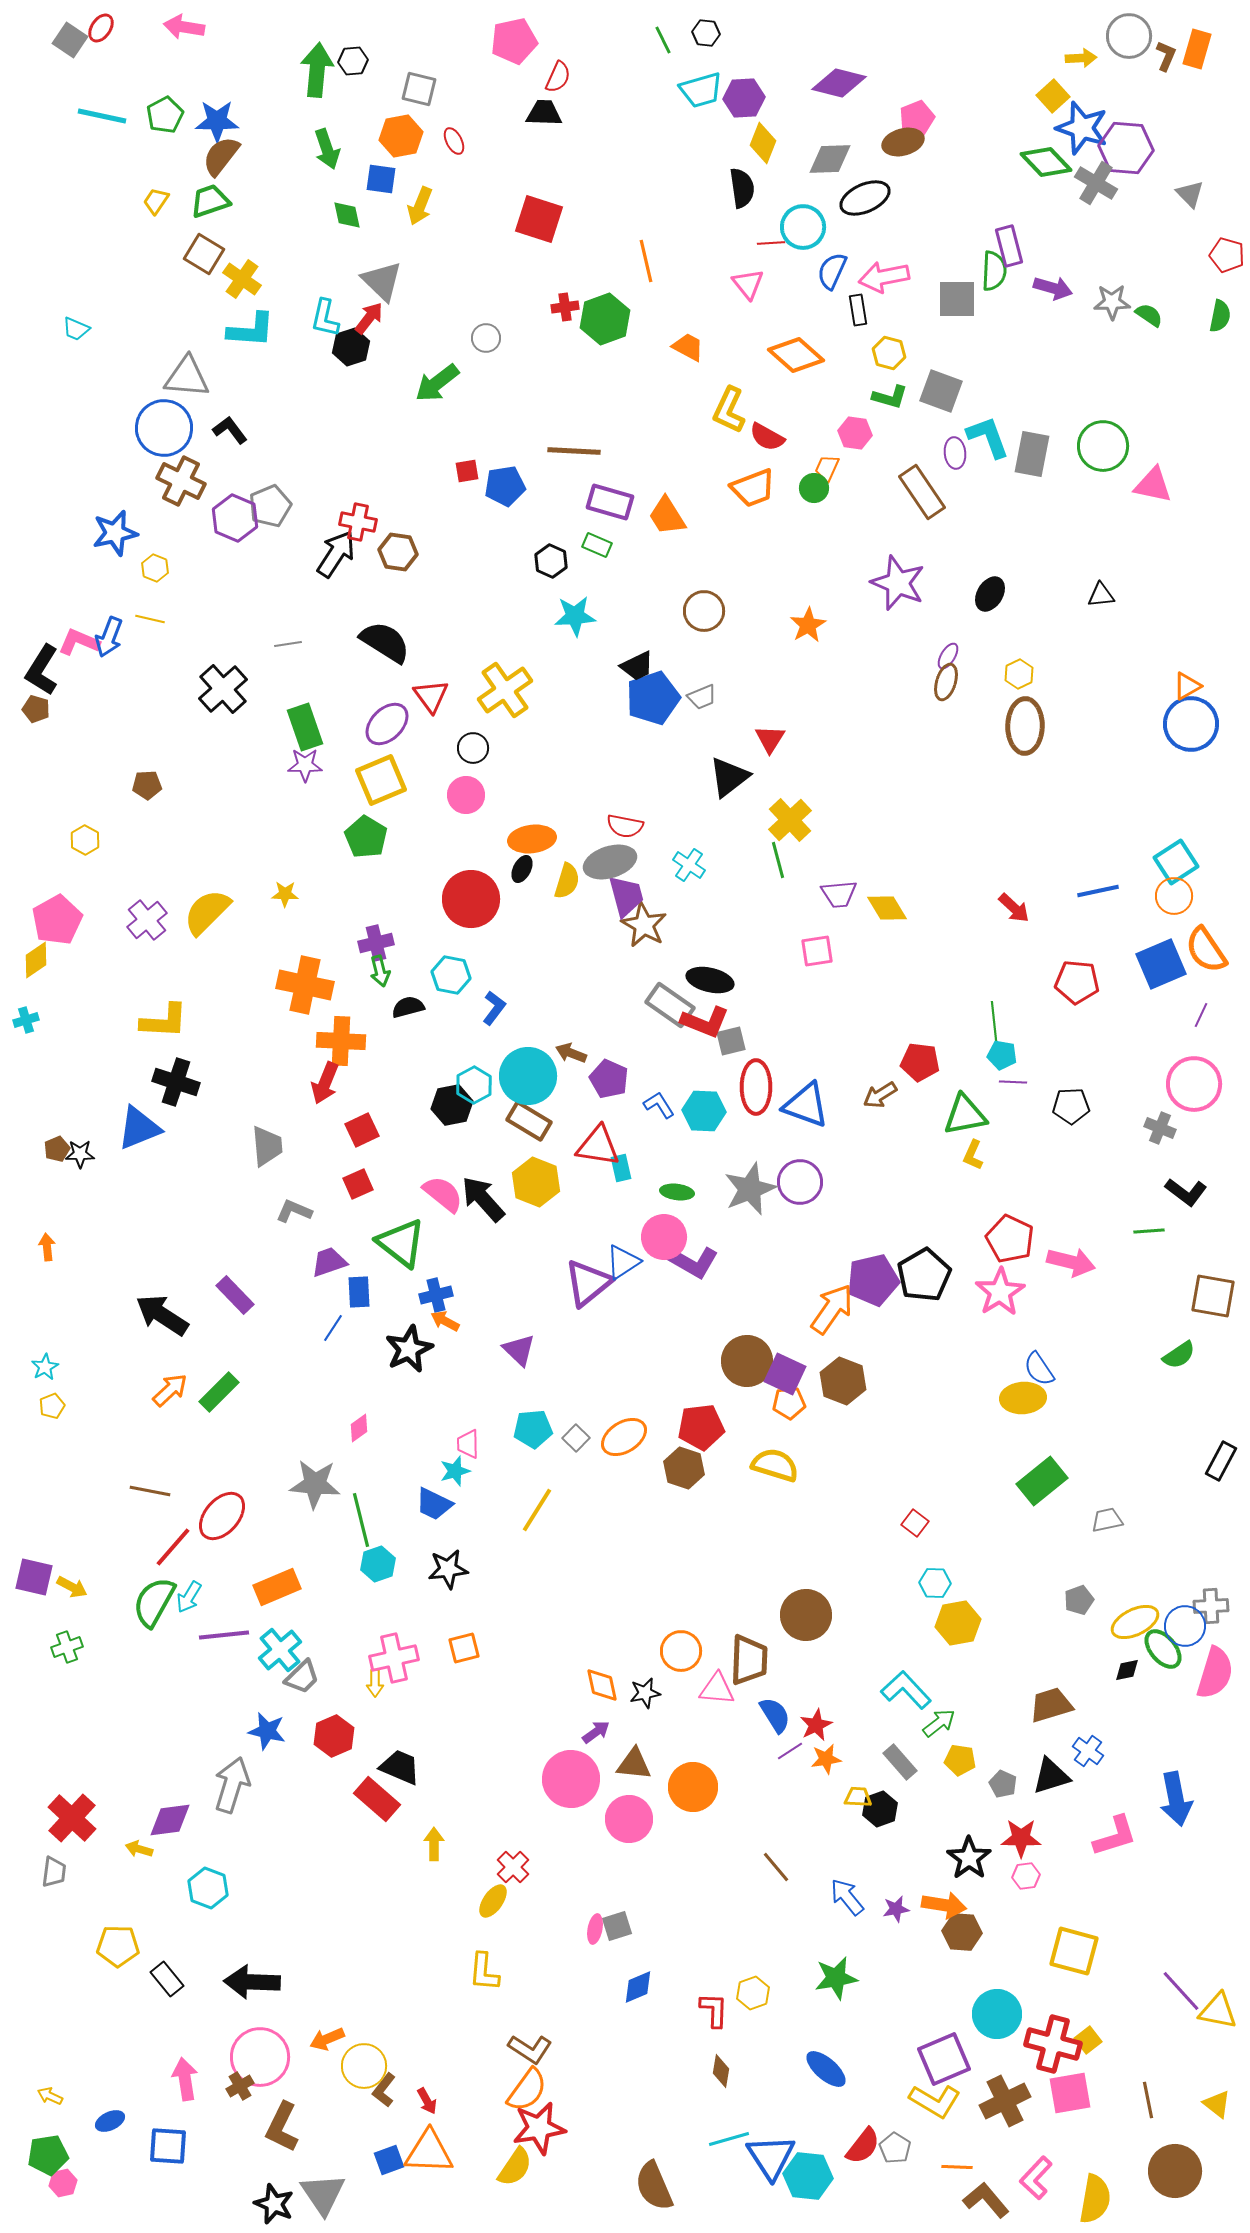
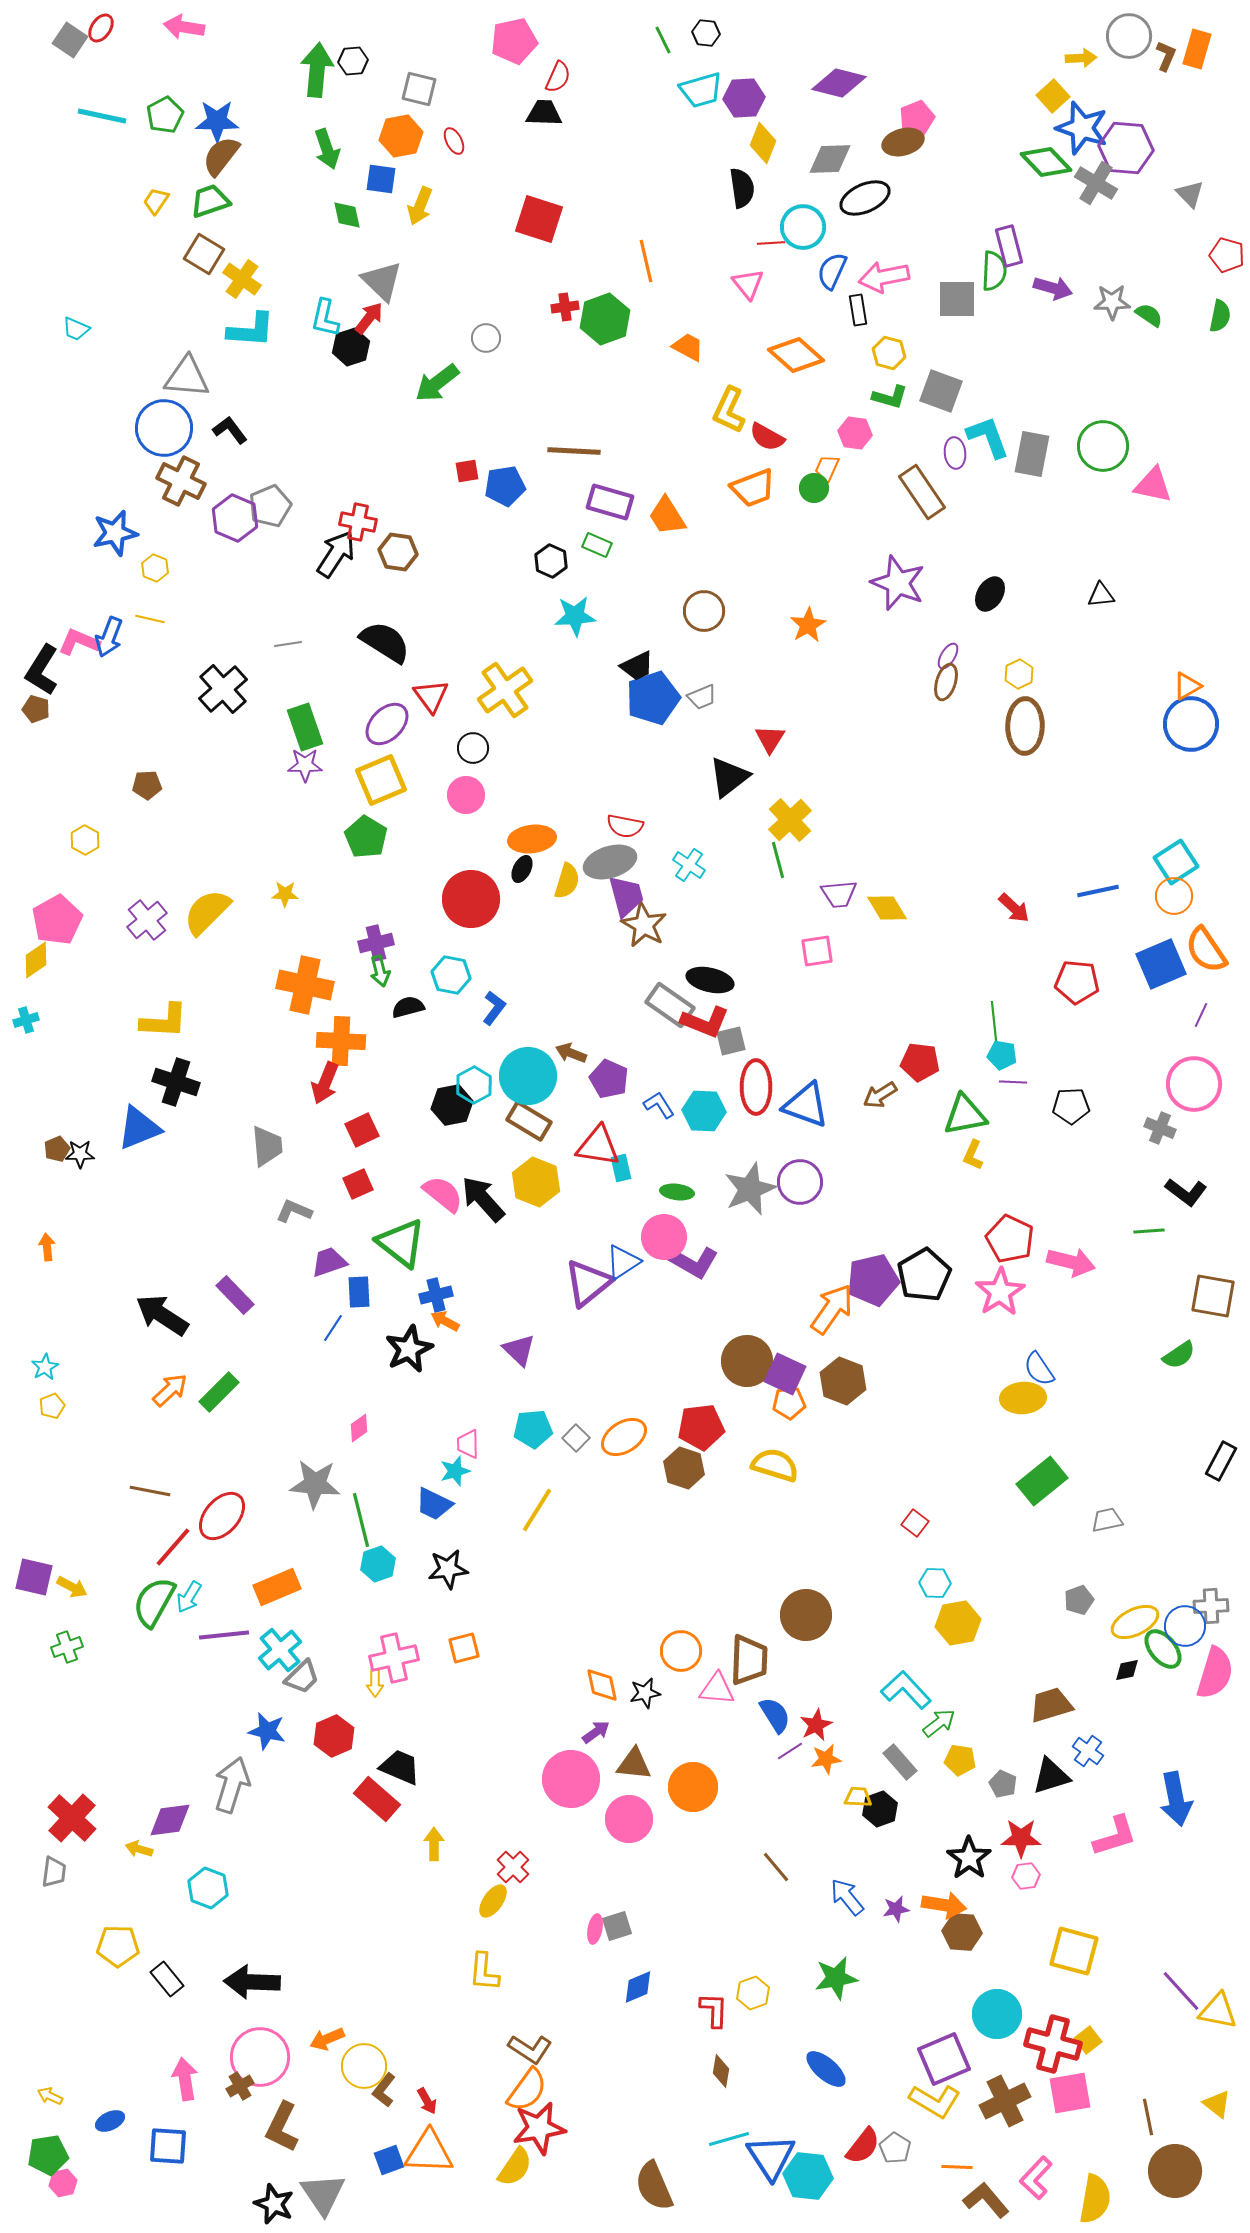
brown line at (1148, 2100): moved 17 px down
